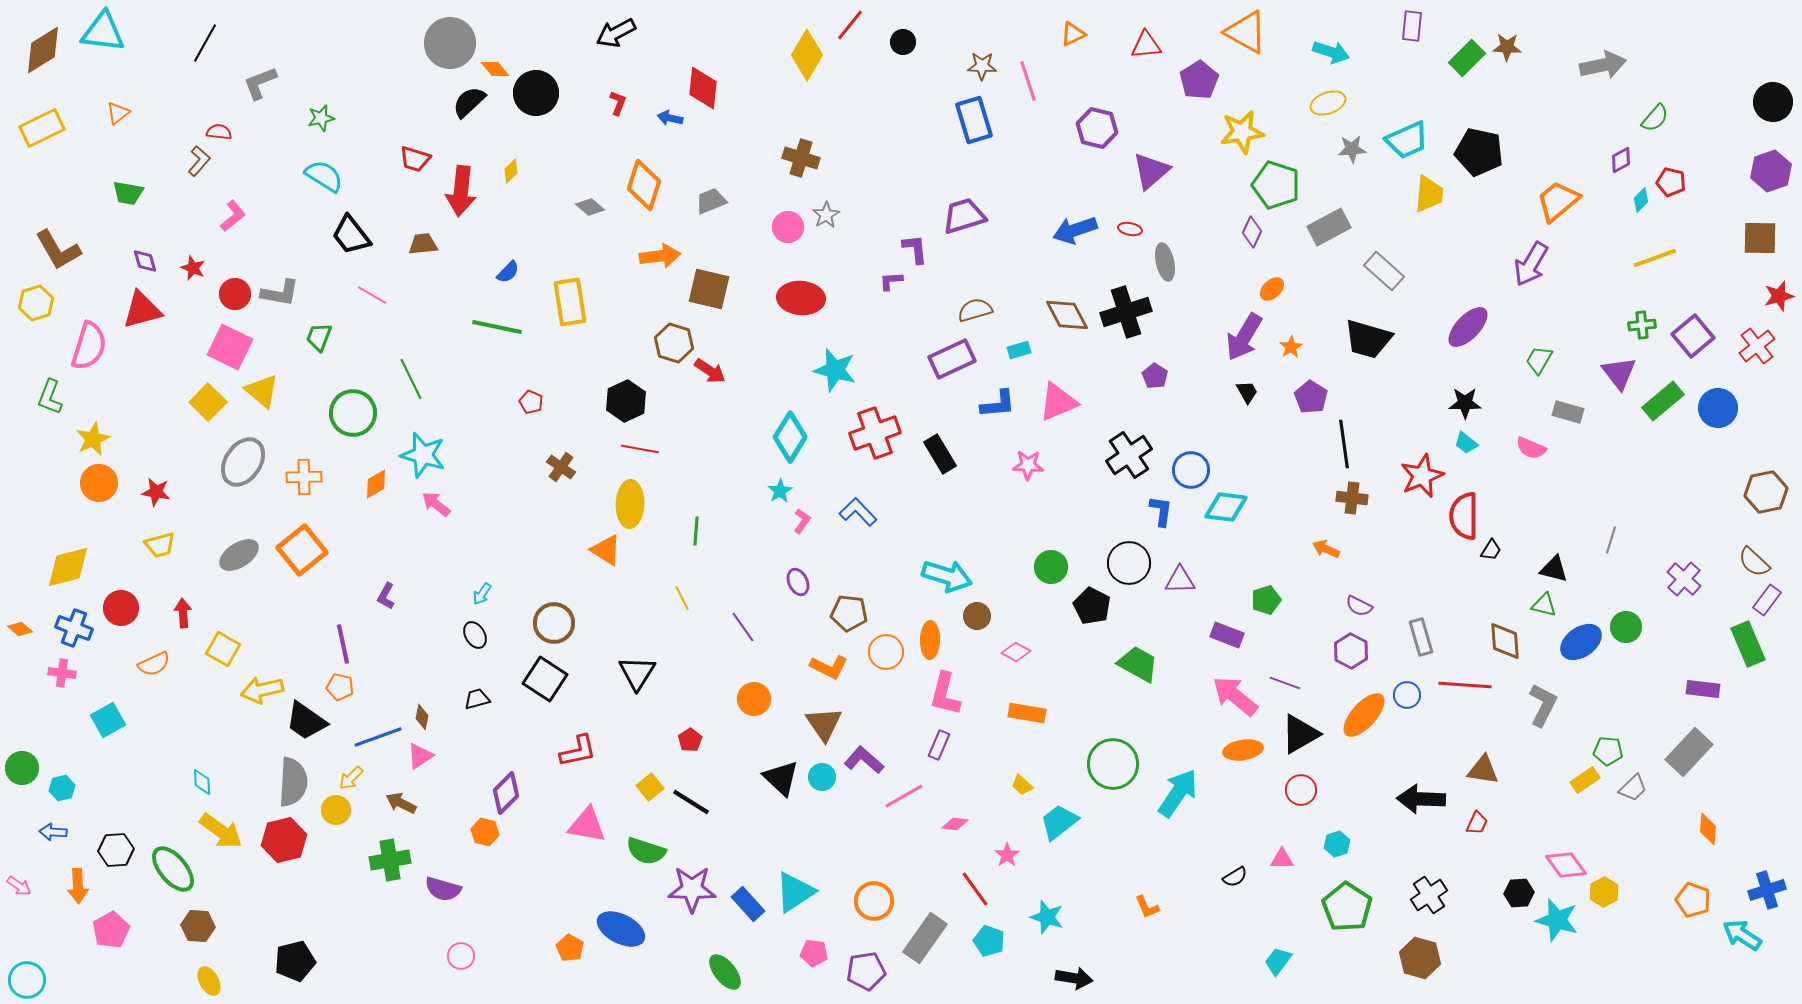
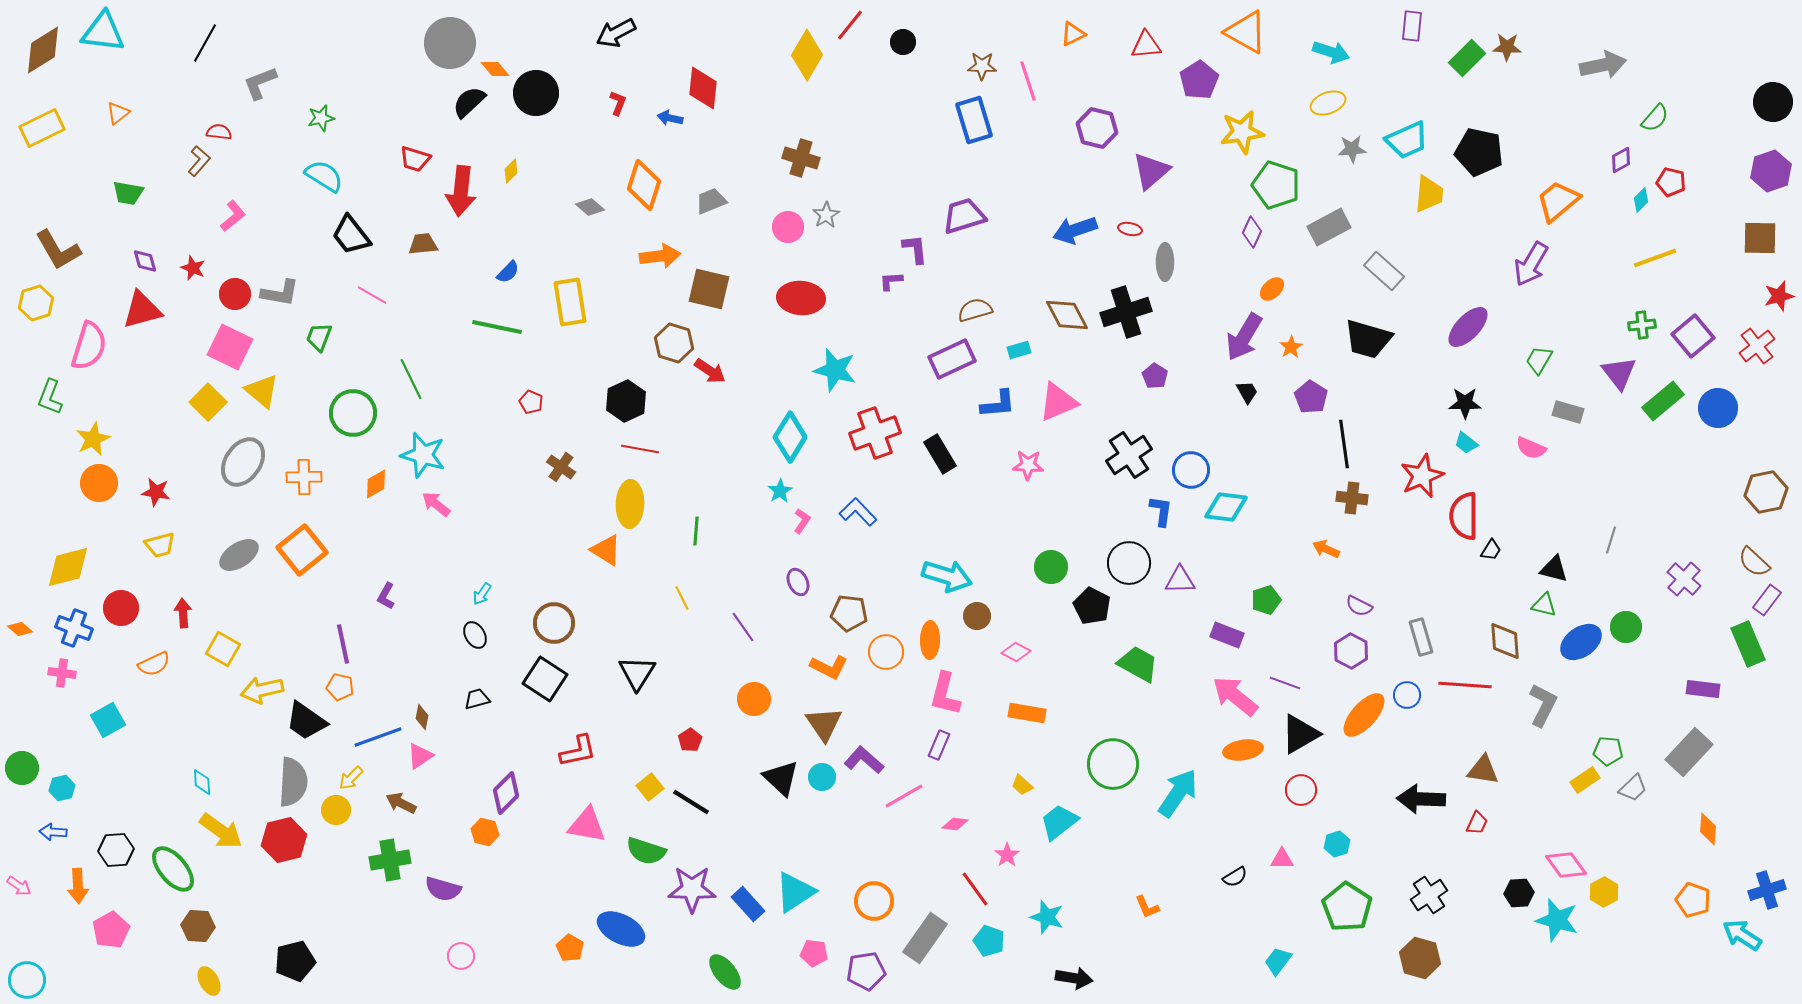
gray ellipse at (1165, 262): rotated 12 degrees clockwise
